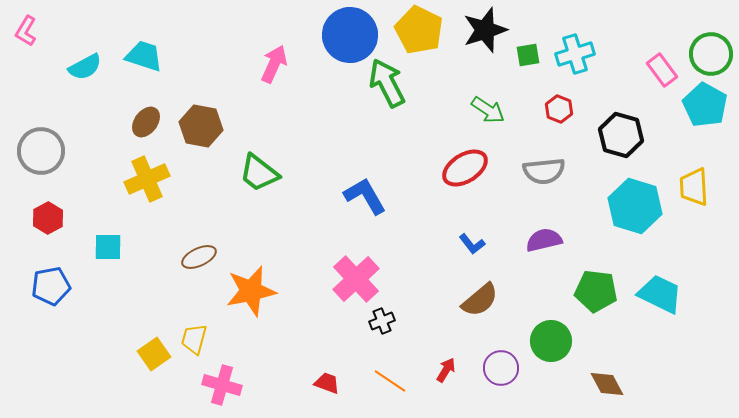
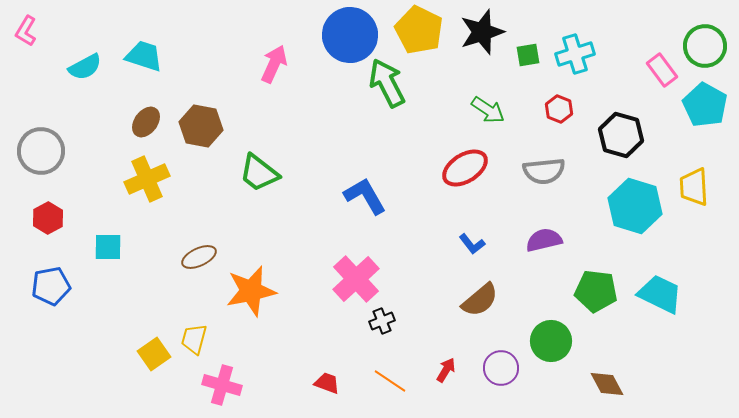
black star at (485, 30): moved 3 px left, 2 px down
green circle at (711, 54): moved 6 px left, 8 px up
